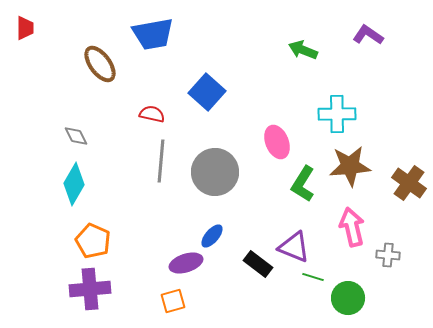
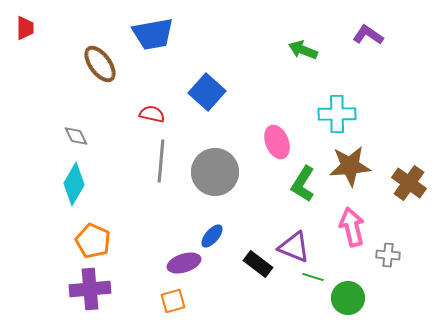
purple ellipse: moved 2 px left
